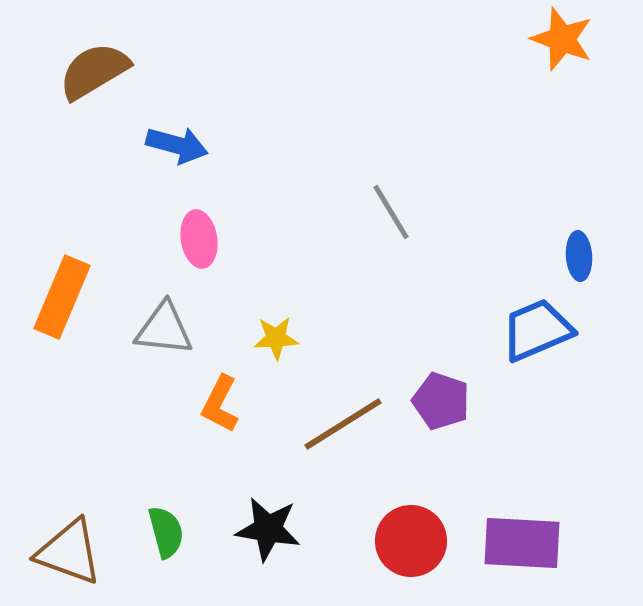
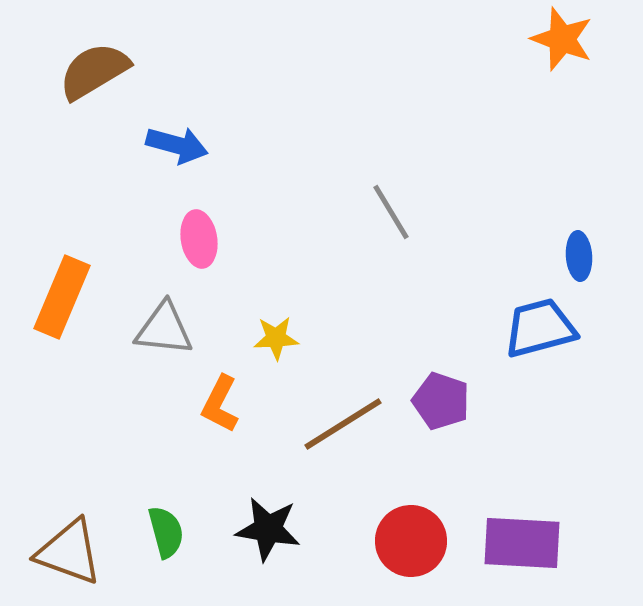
blue trapezoid: moved 3 px right, 2 px up; rotated 8 degrees clockwise
